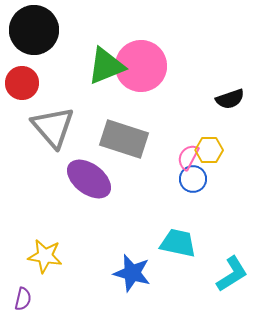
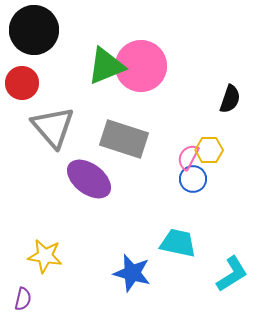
black semicircle: rotated 52 degrees counterclockwise
